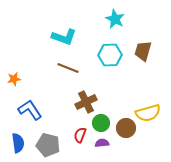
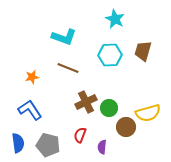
orange star: moved 18 px right, 2 px up
green circle: moved 8 px right, 15 px up
brown circle: moved 1 px up
purple semicircle: moved 4 px down; rotated 80 degrees counterclockwise
